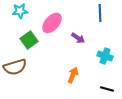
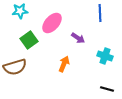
orange arrow: moved 9 px left, 11 px up
